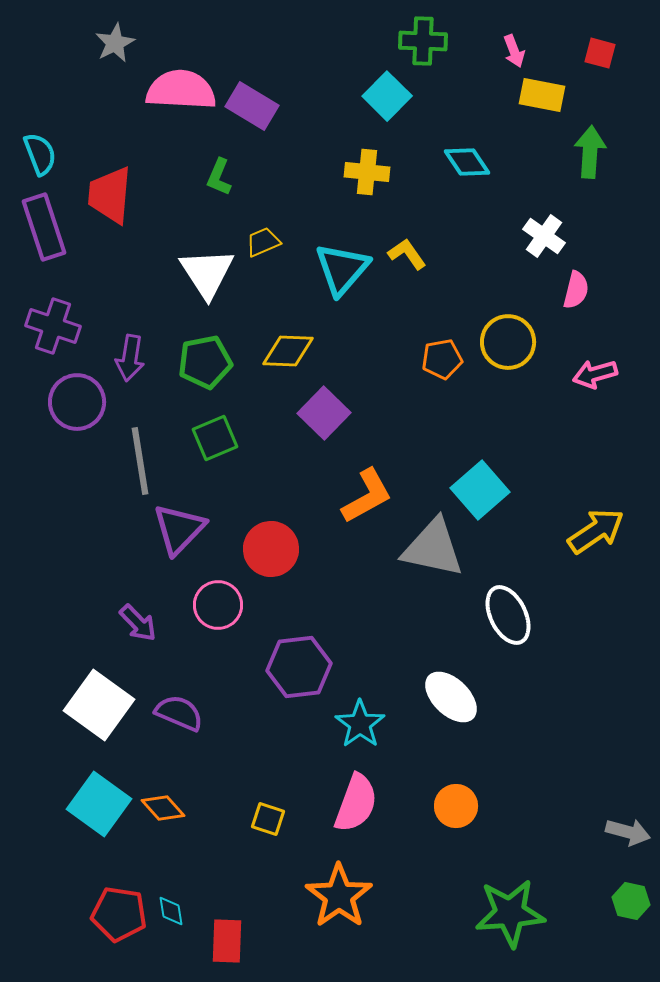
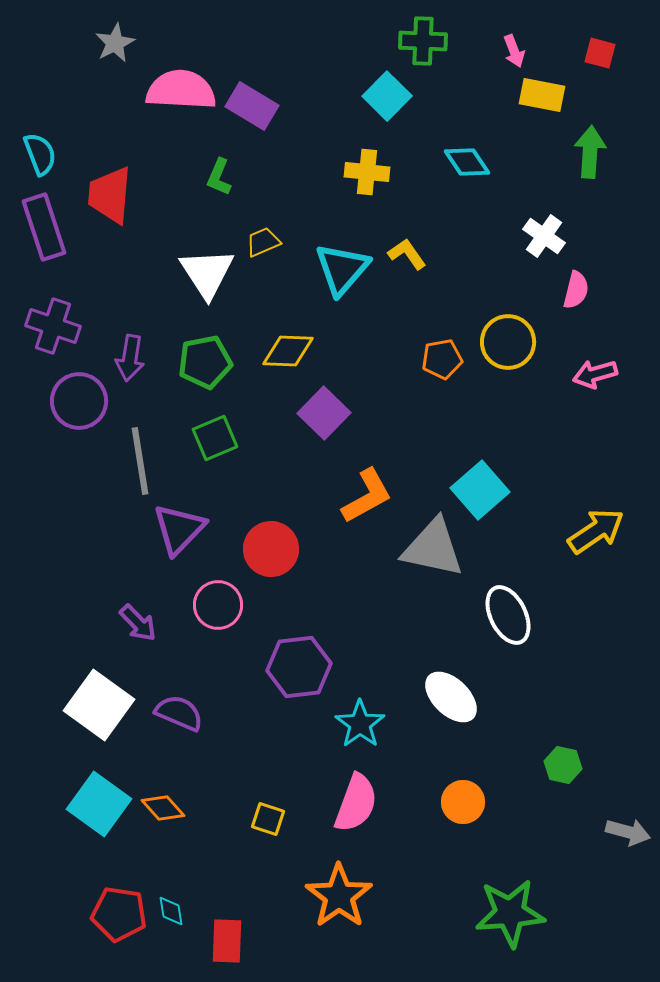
purple circle at (77, 402): moved 2 px right, 1 px up
orange circle at (456, 806): moved 7 px right, 4 px up
green hexagon at (631, 901): moved 68 px left, 136 px up
